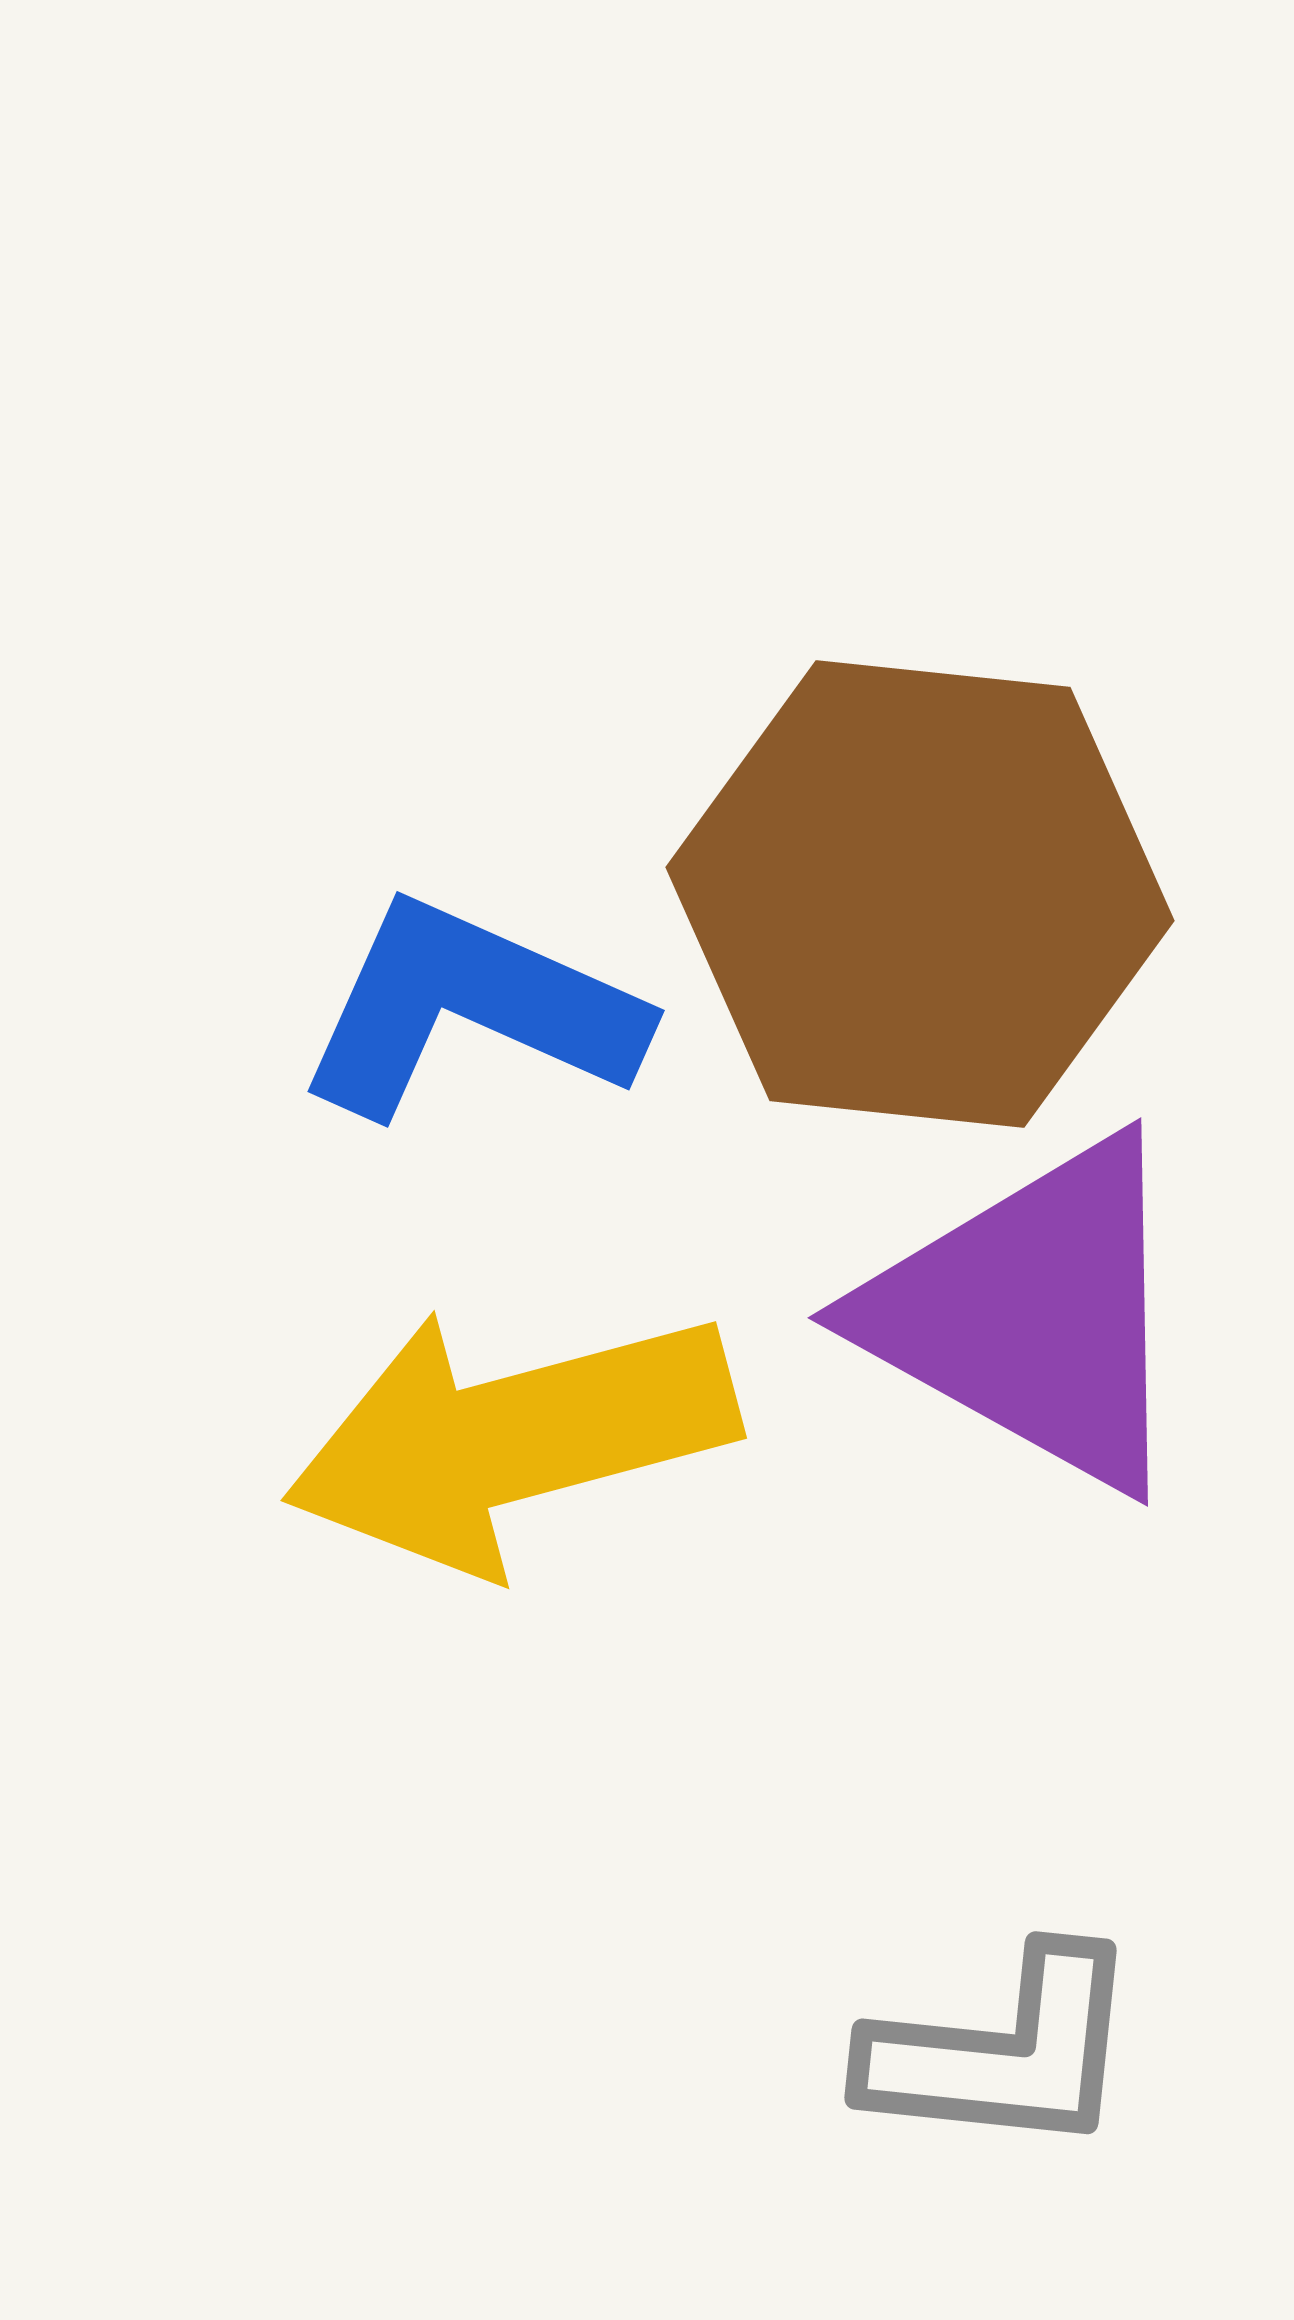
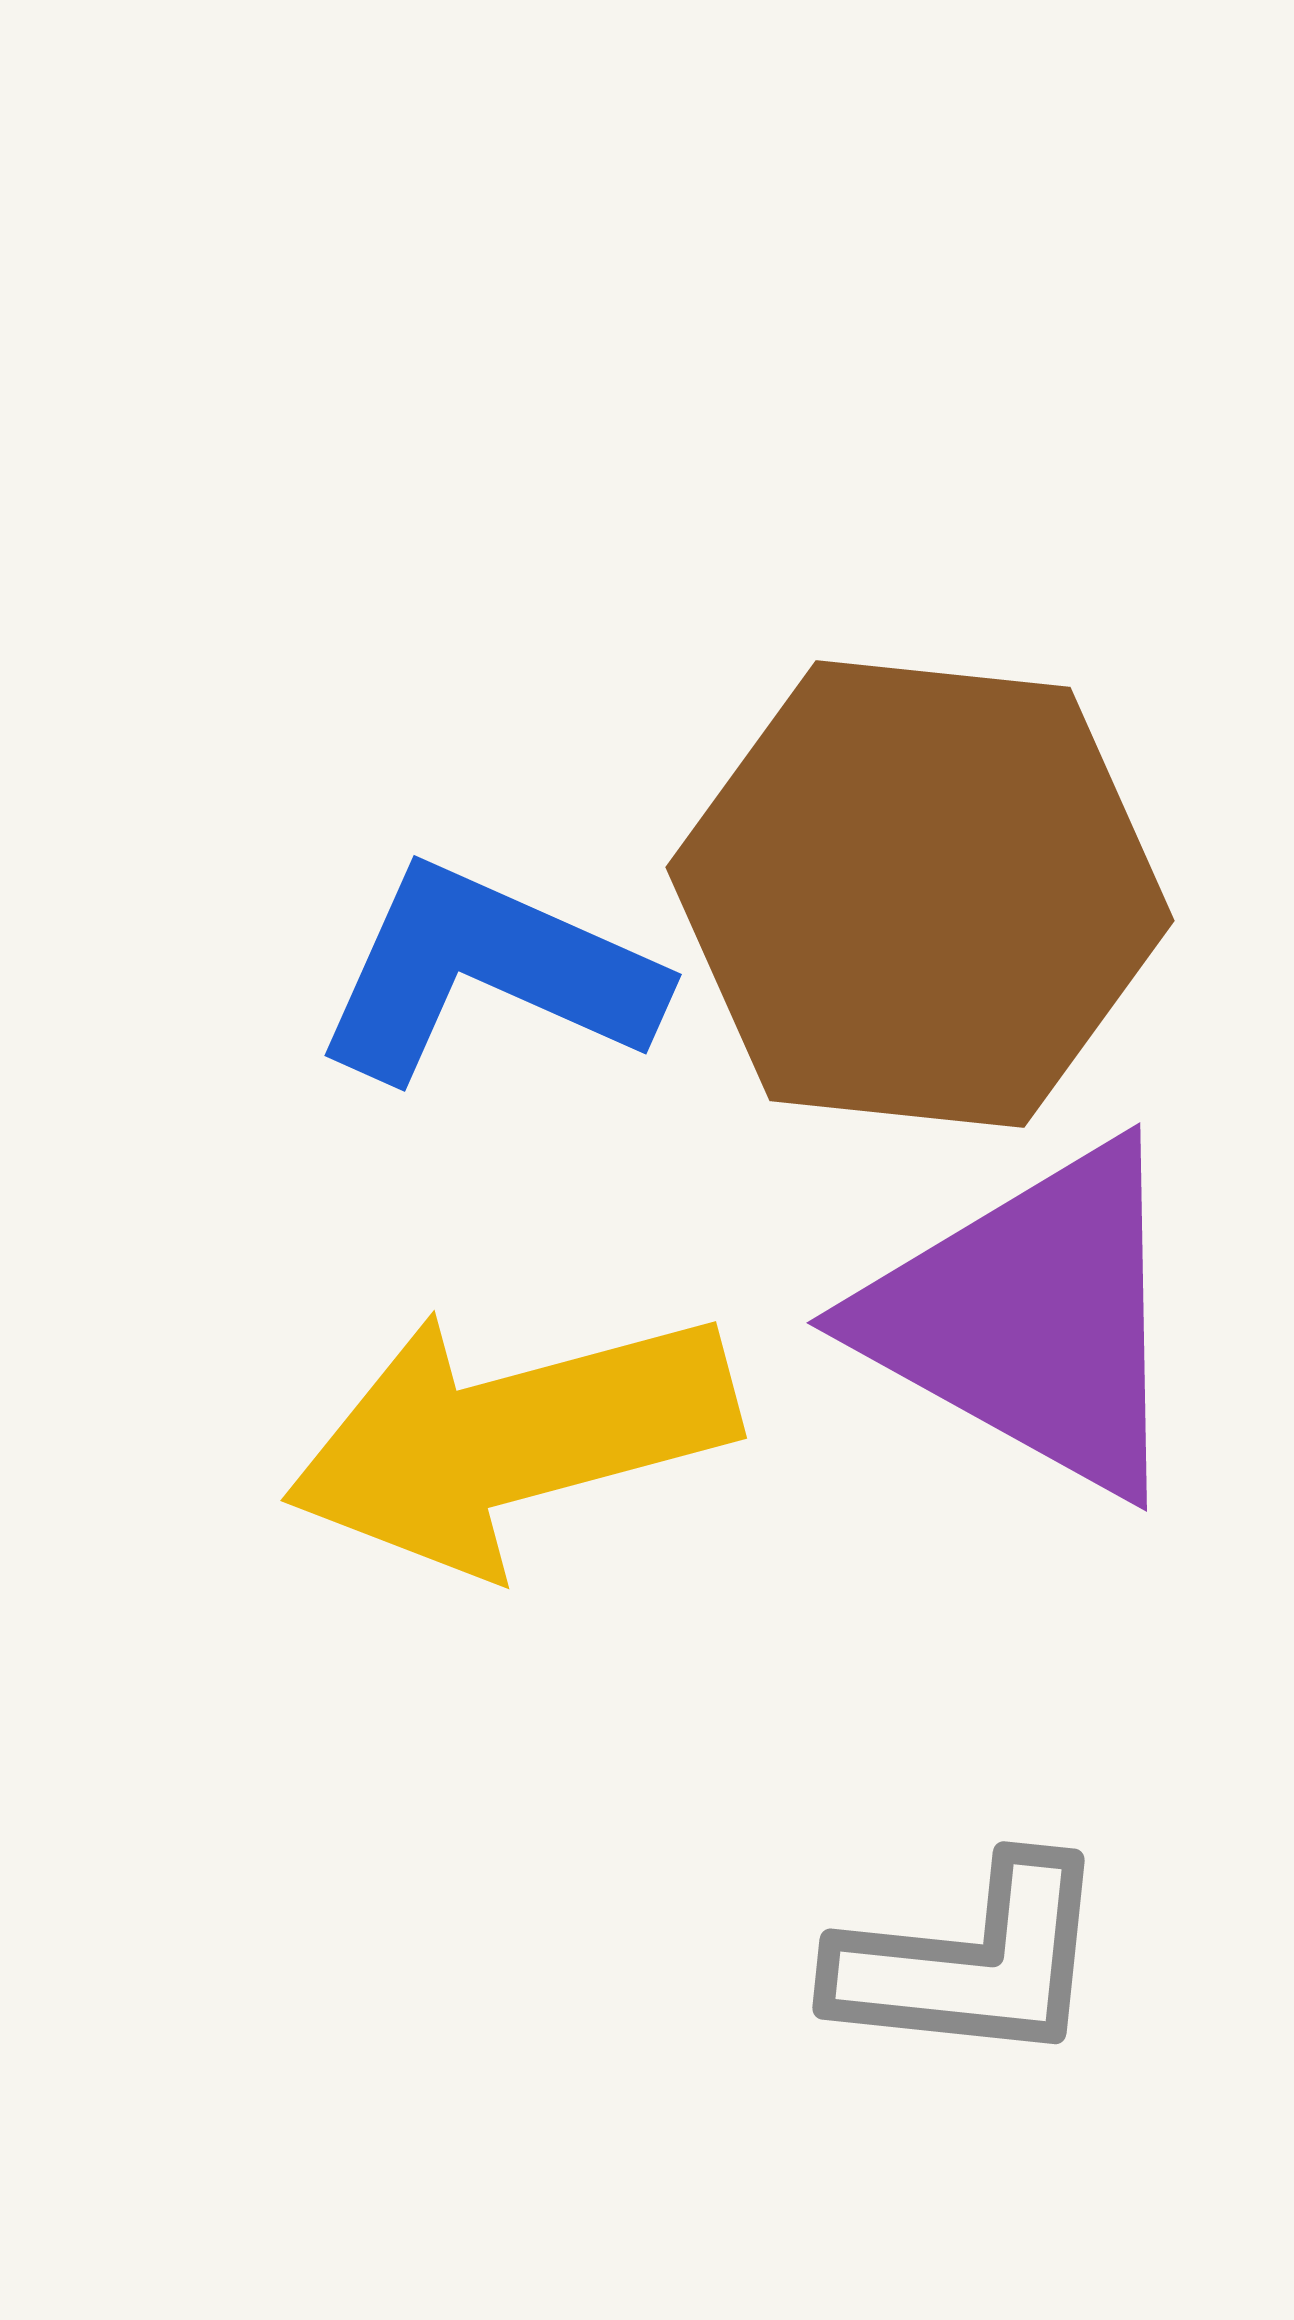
blue L-shape: moved 17 px right, 36 px up
purple triangle: moved 1 px left, 5 px down
gray L-shape: moved 32 px left, 90 px up
